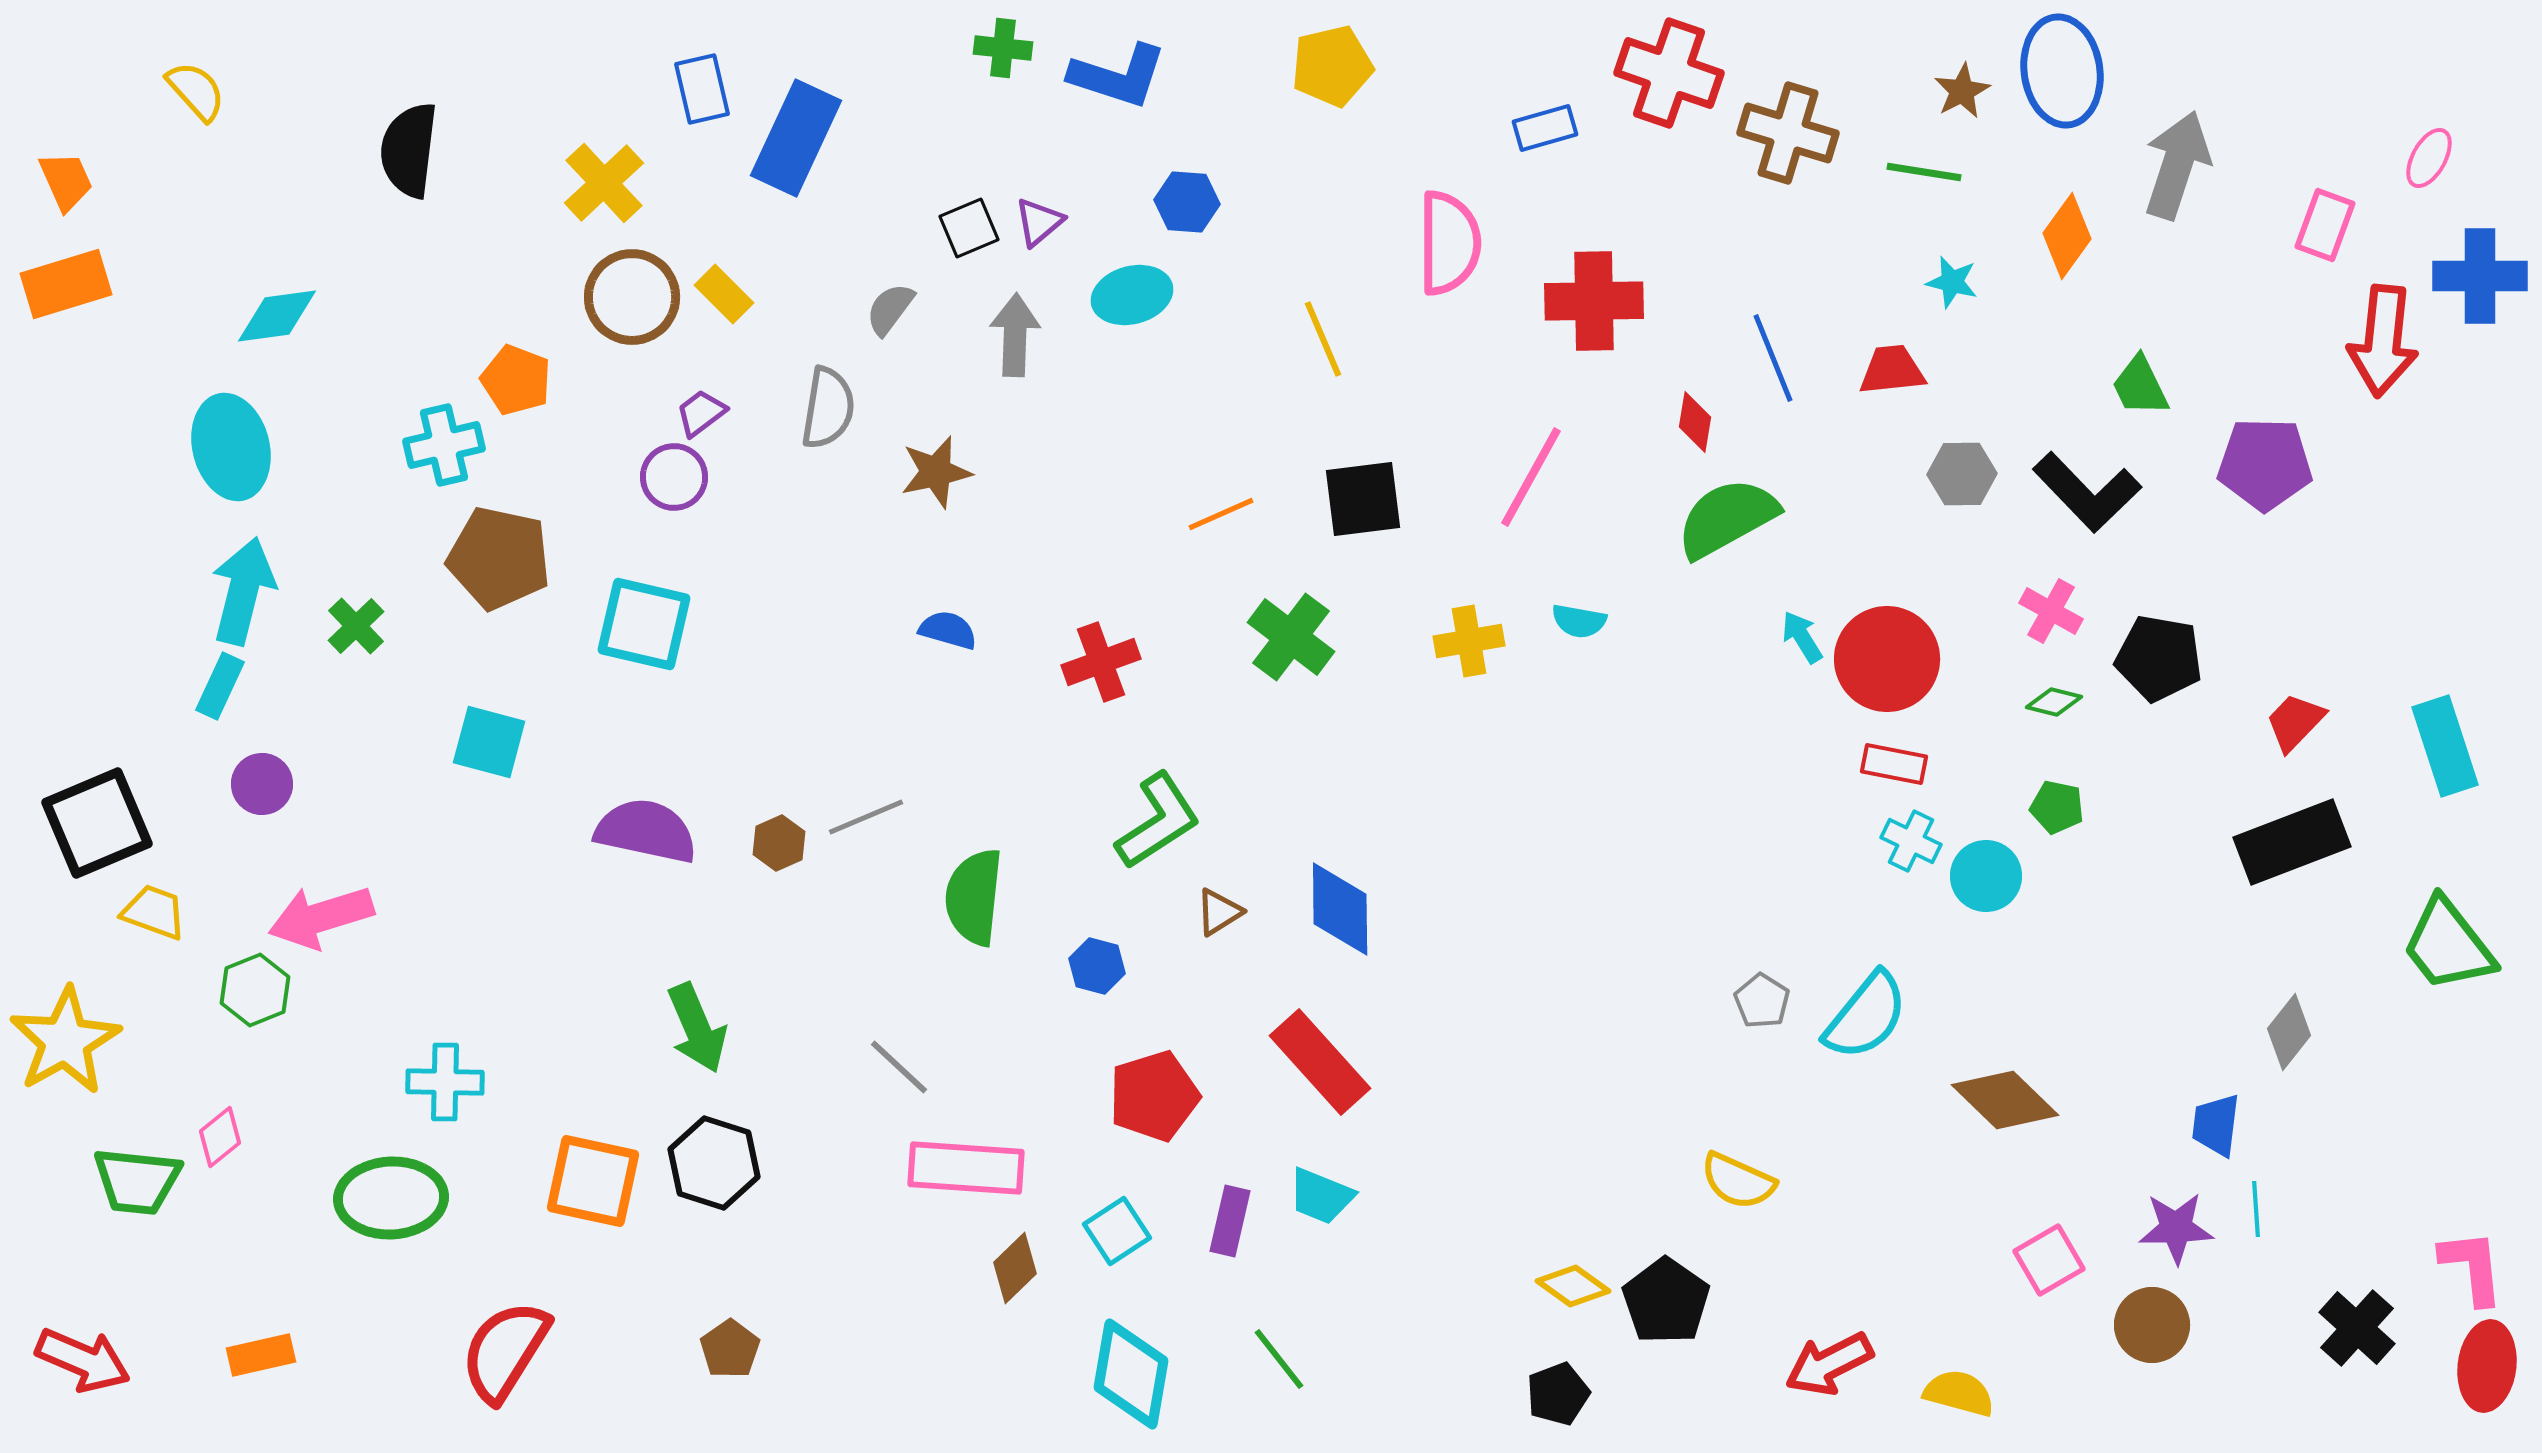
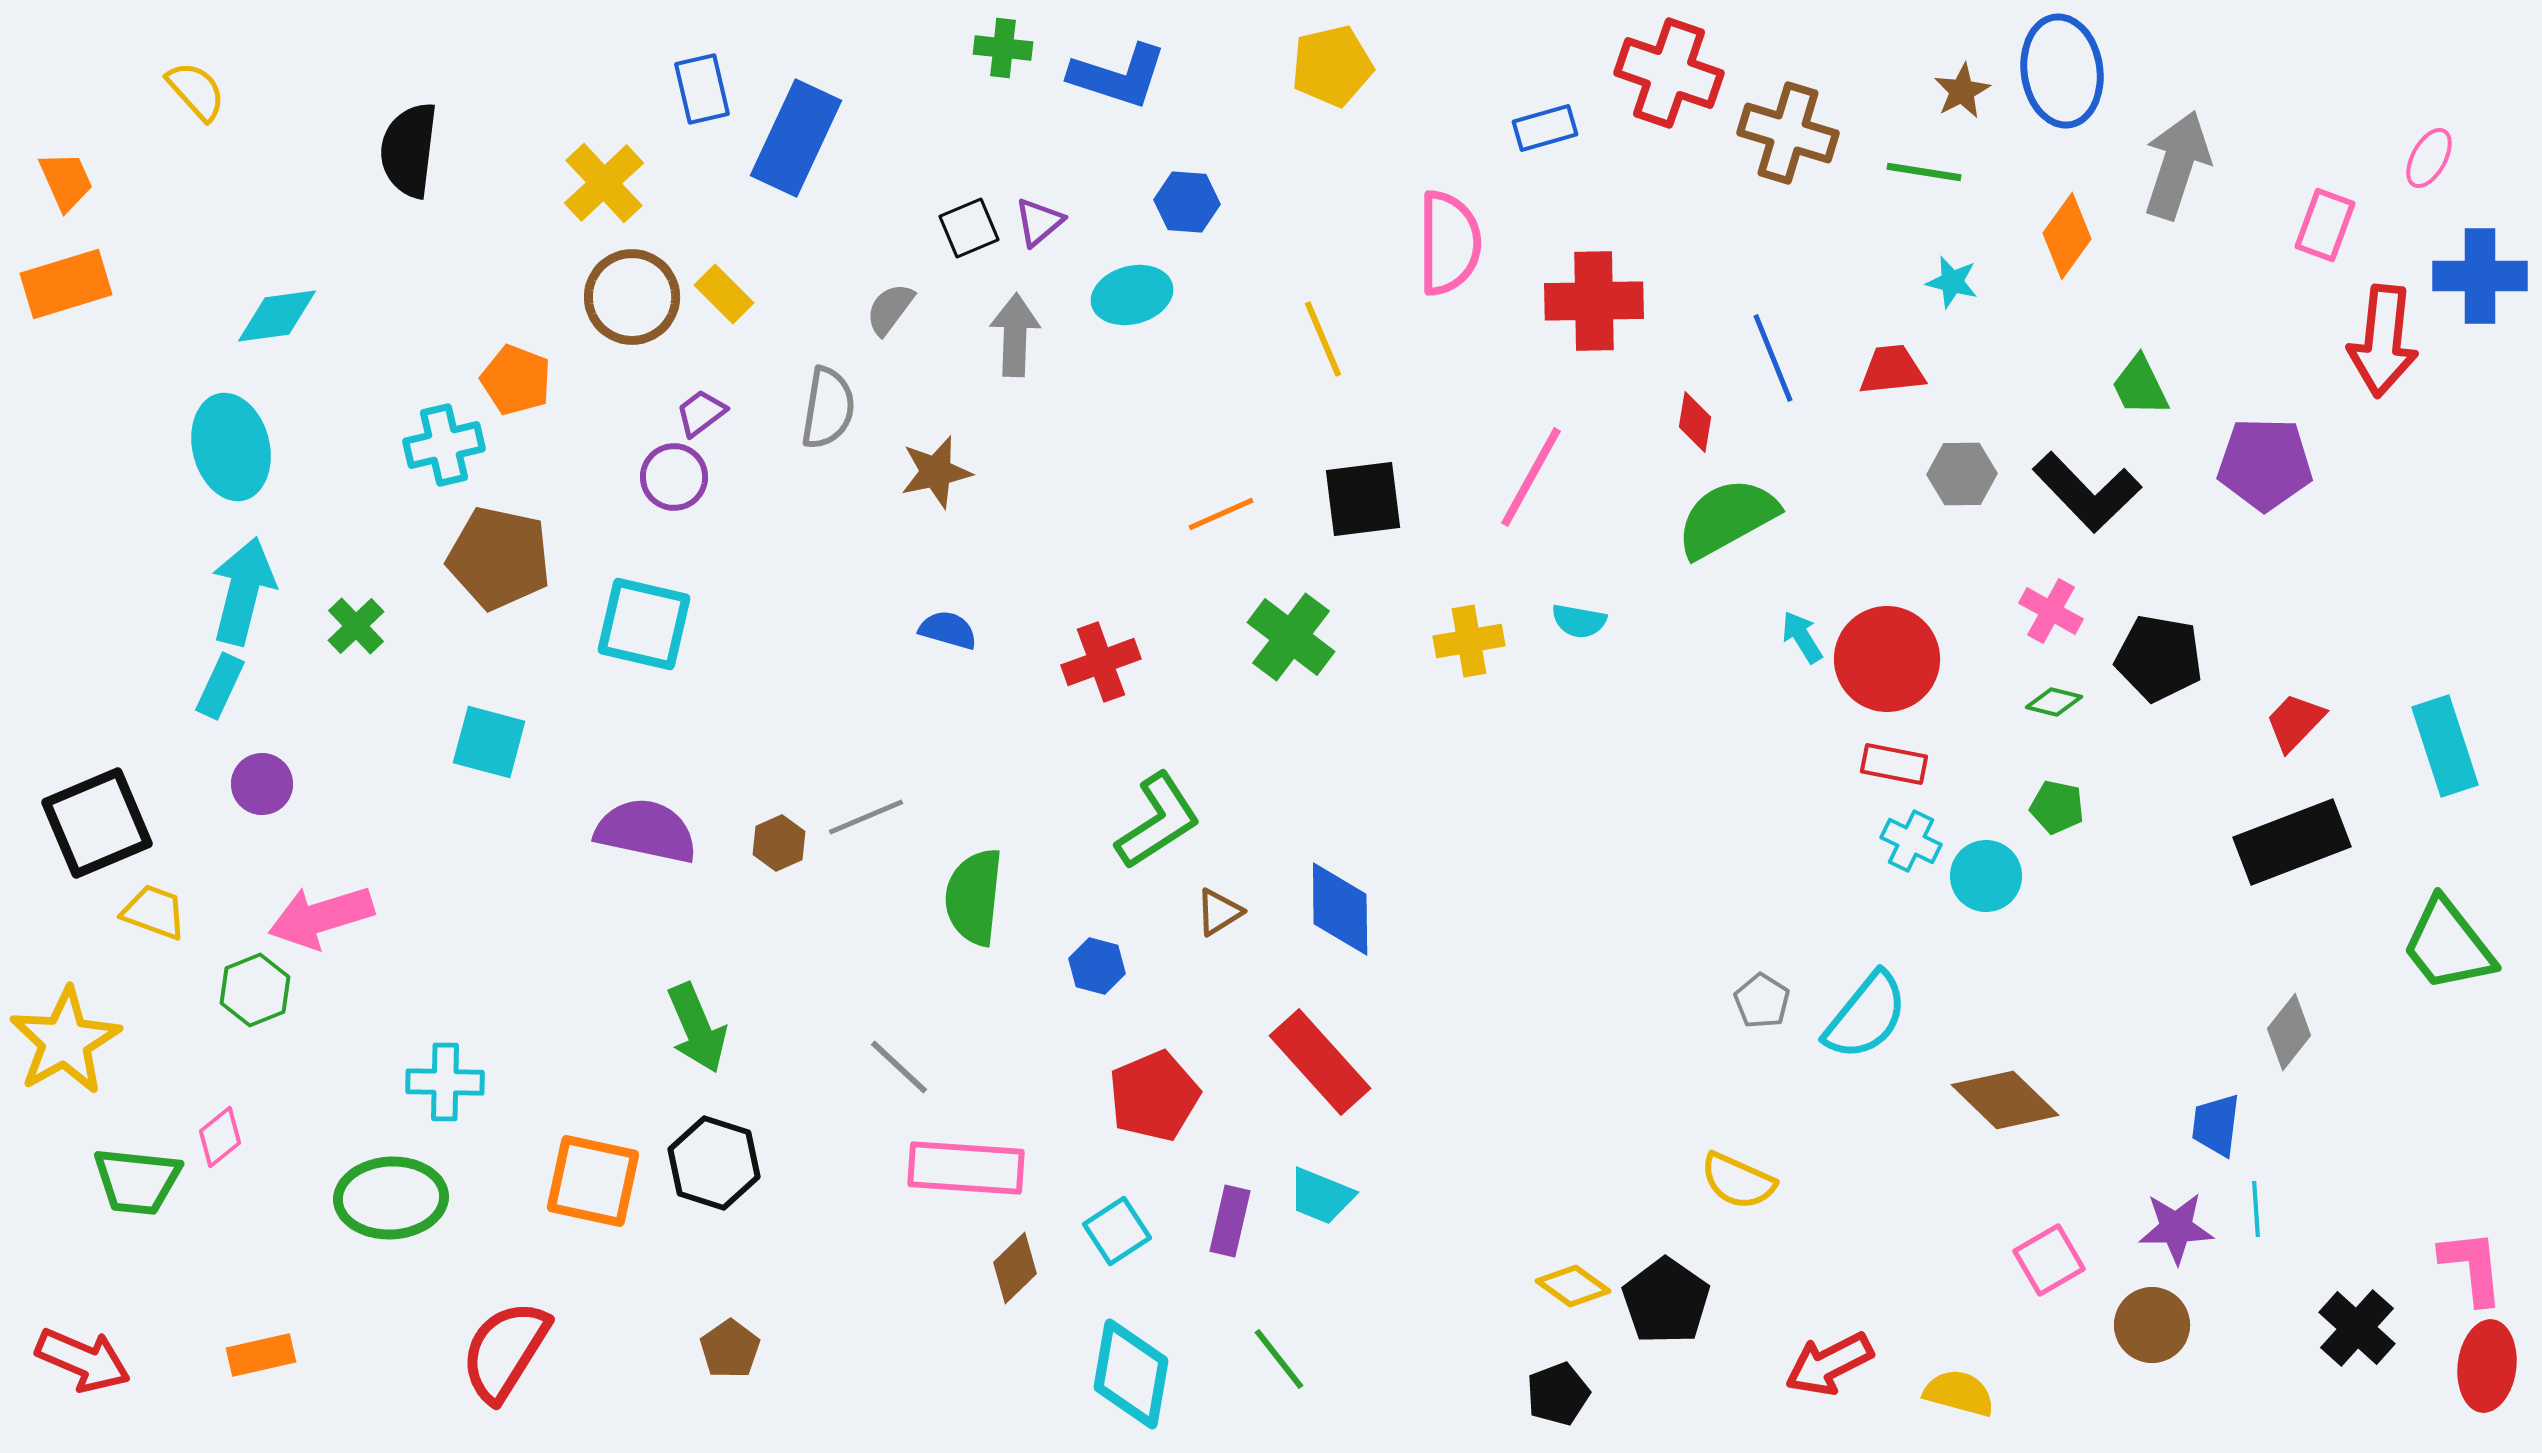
red pentagon at (1154, 1096): rotated 6 degrees counterclockwise
